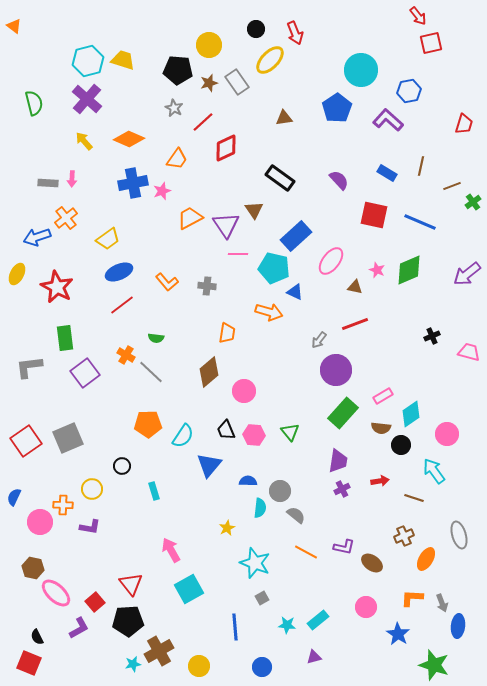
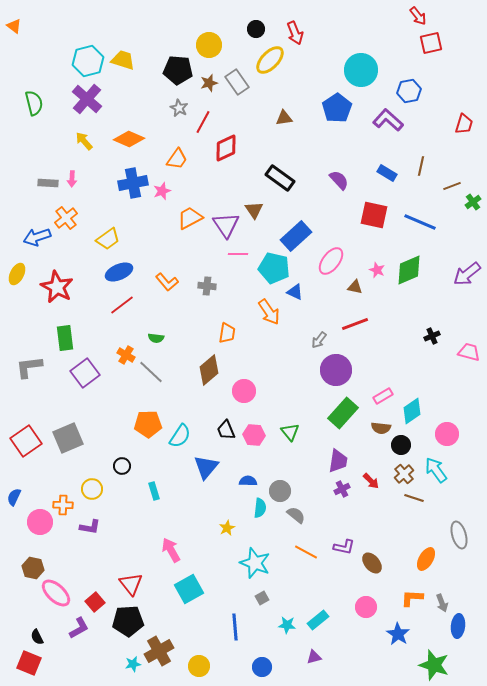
gray star at (174, 108): moved 5 px right
red line at (203, 122): rotated 20 degrees counterclockwise
orange arrow at (269, 312): rotated 40 degrees clockwise
brown diamond at (209, 372): moved 2 px up
cyan diamond at (411, 414): moved 1 px right, 3 px up
cyan semicircle at (183, 436): moved 3 px left
blue triangle at (209, 465): moved 3 px left, 2 px down
cyan arrow at (434, 471): moved 2 px right, 1 px up
red arrow at (380, 481): moved 9 px left; rotated 54 degrees clockwise
brown cross at (404, 536): moved 62 px up; rotated 18 degrees counterclockwise
brown ellipse at (372, 563): rotated 15 degrees clockwise
